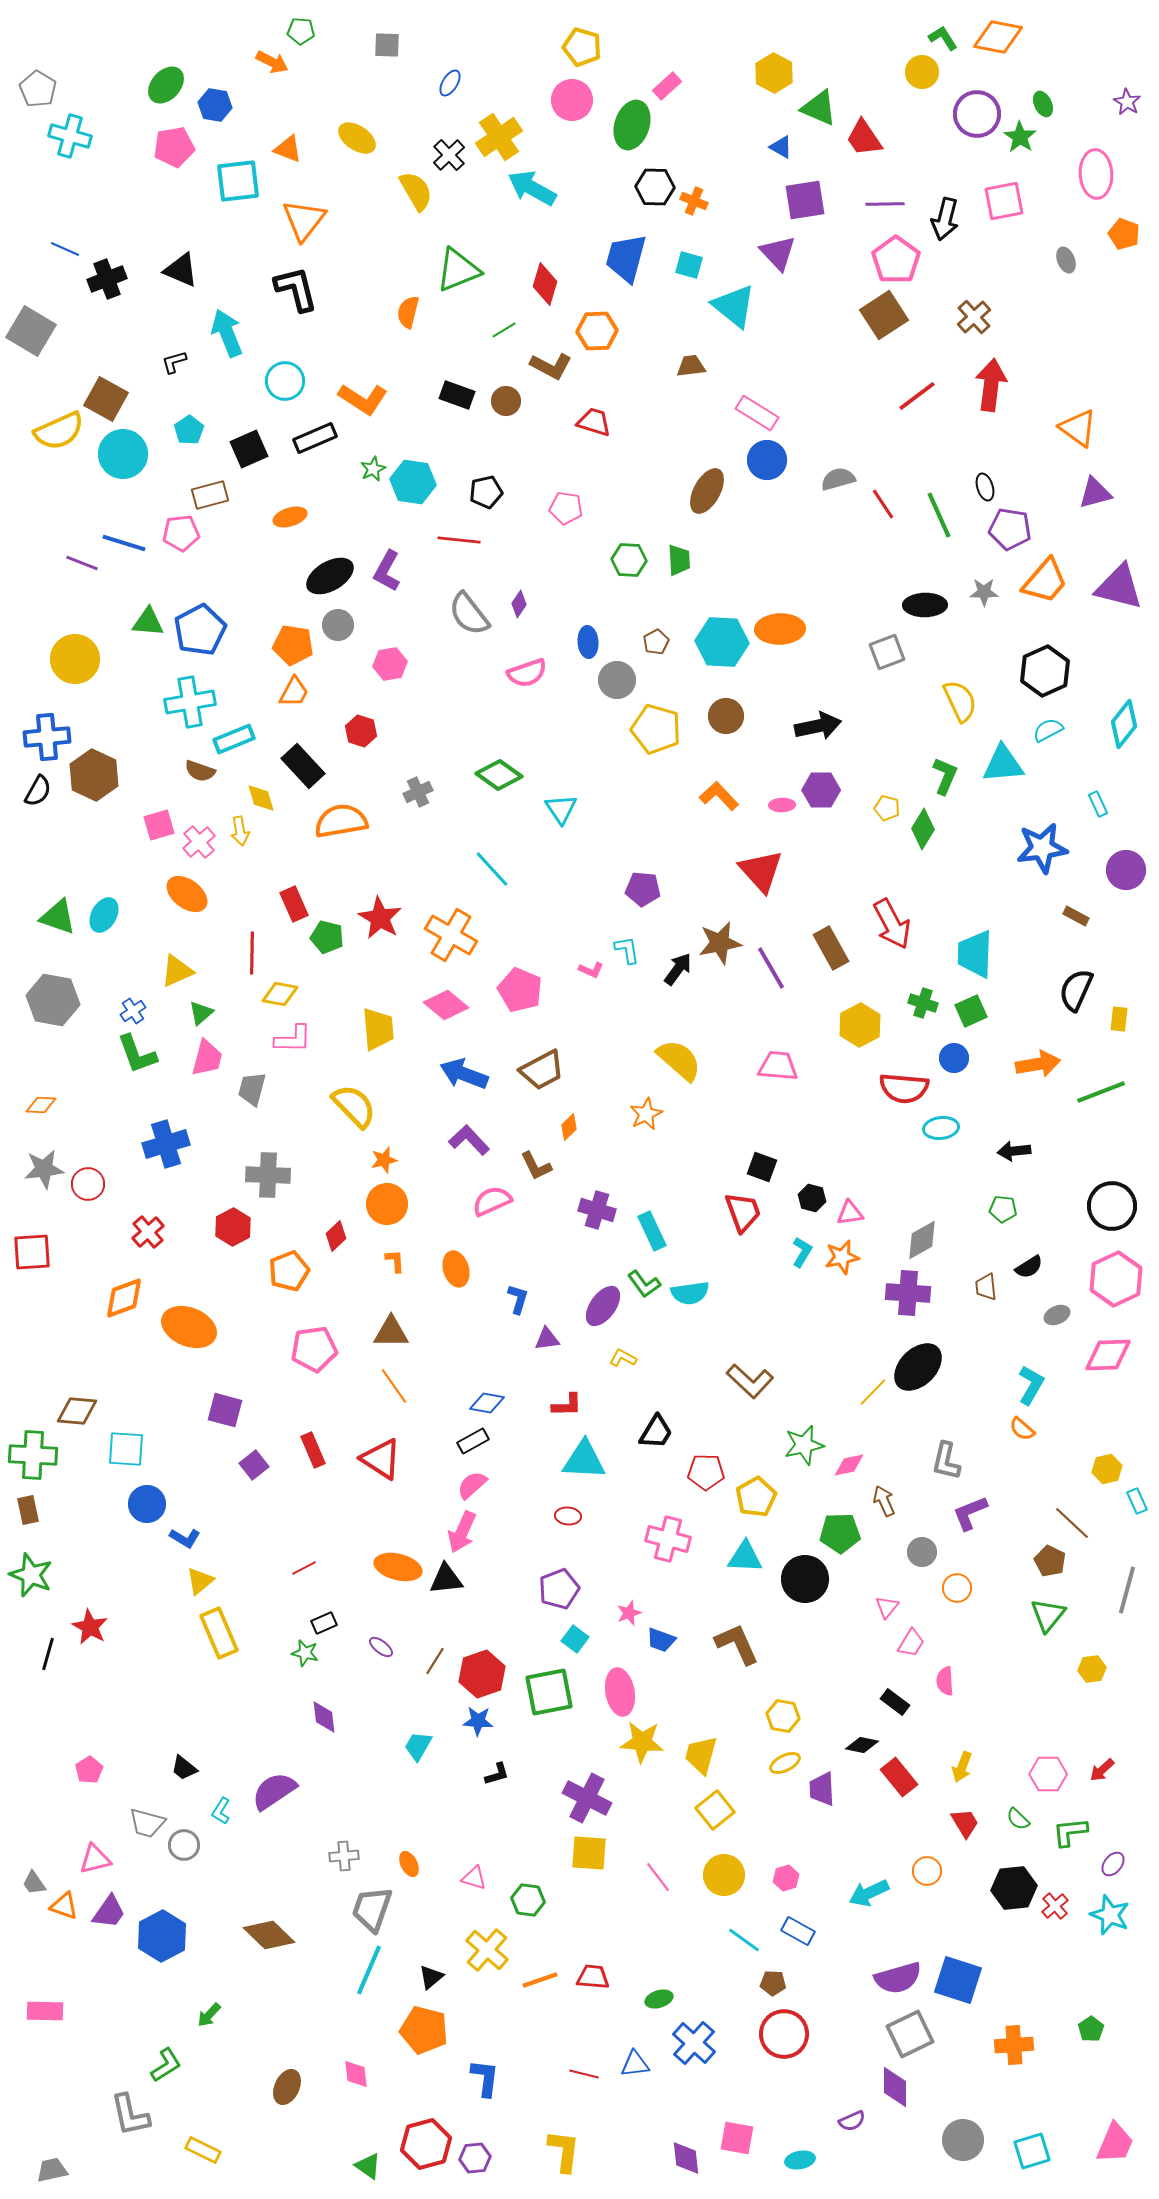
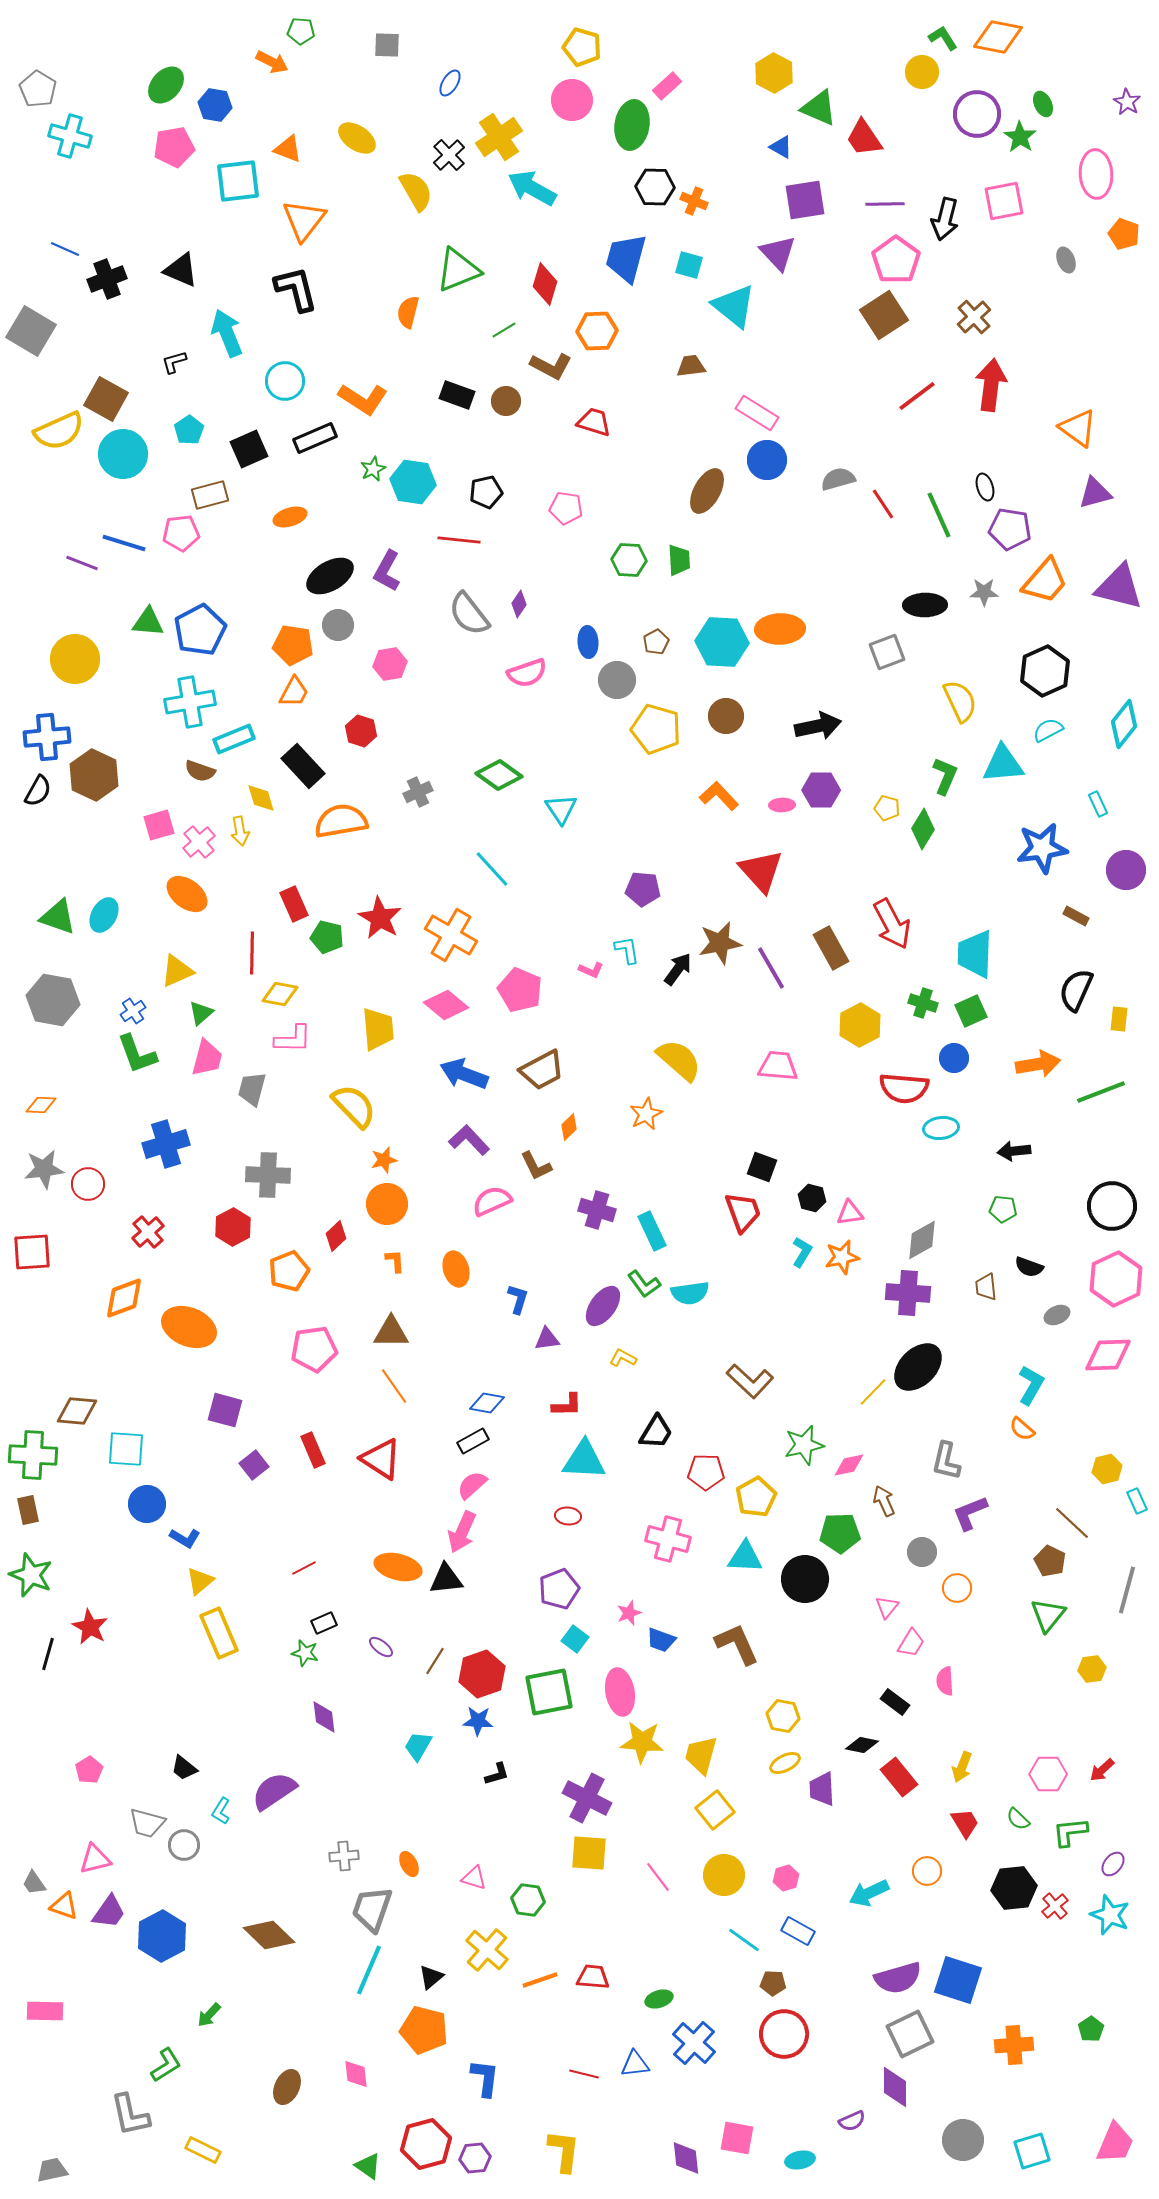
green ellipse at (632, 125): rotated 9 degrees counterclockwise
black semicircle at (1029, 1267): rotated 52 degrees clockwise
